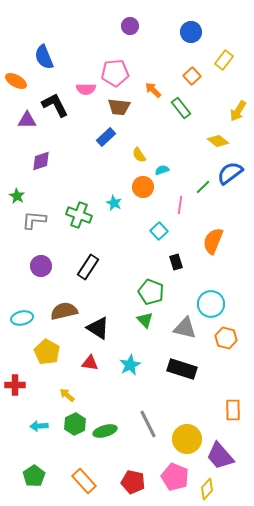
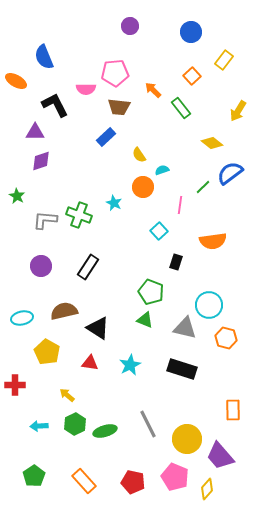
purple triangle at (27, 120): moved 8 px right, 12 px down
yellow diamond at (218, 141): moved 6 px left, 2 px down
gray L-shape at (34, 220): moved 11 px right
orange semicircle at (213, 241): rotated 120 degrees counterclockwise
black rectangle at (176, 262): rotated 35 degrees clockwise
cyan circle at (211, 304): moved 2 px left, 1 px down
green triangle at (145, 320): rotated 24 degrees counterclockwise
